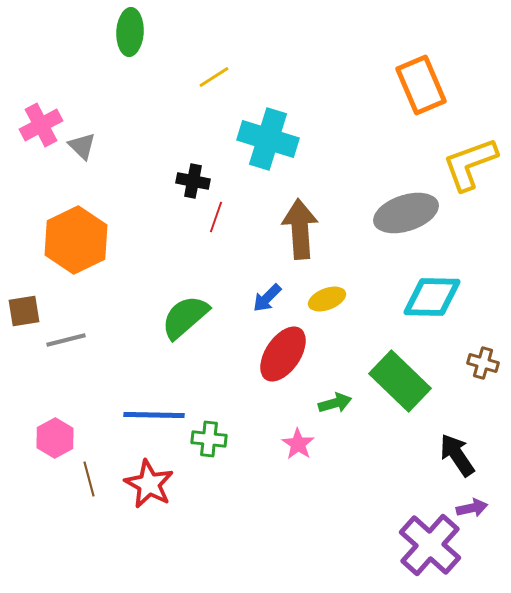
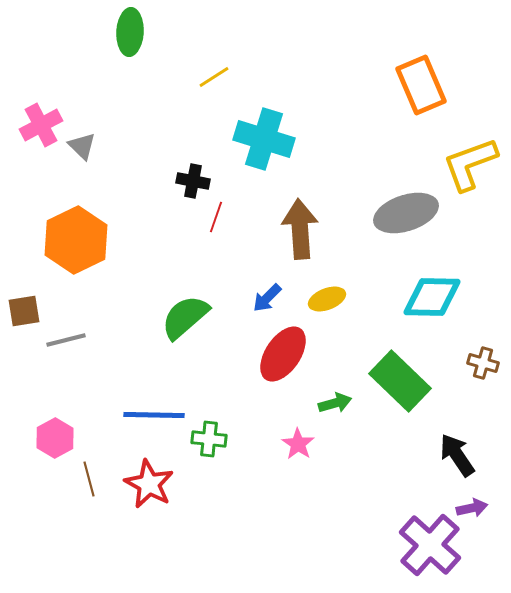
cyan cross: moved 4 px left
